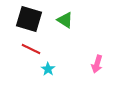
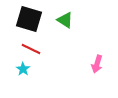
cyan star: moved 25 px left
